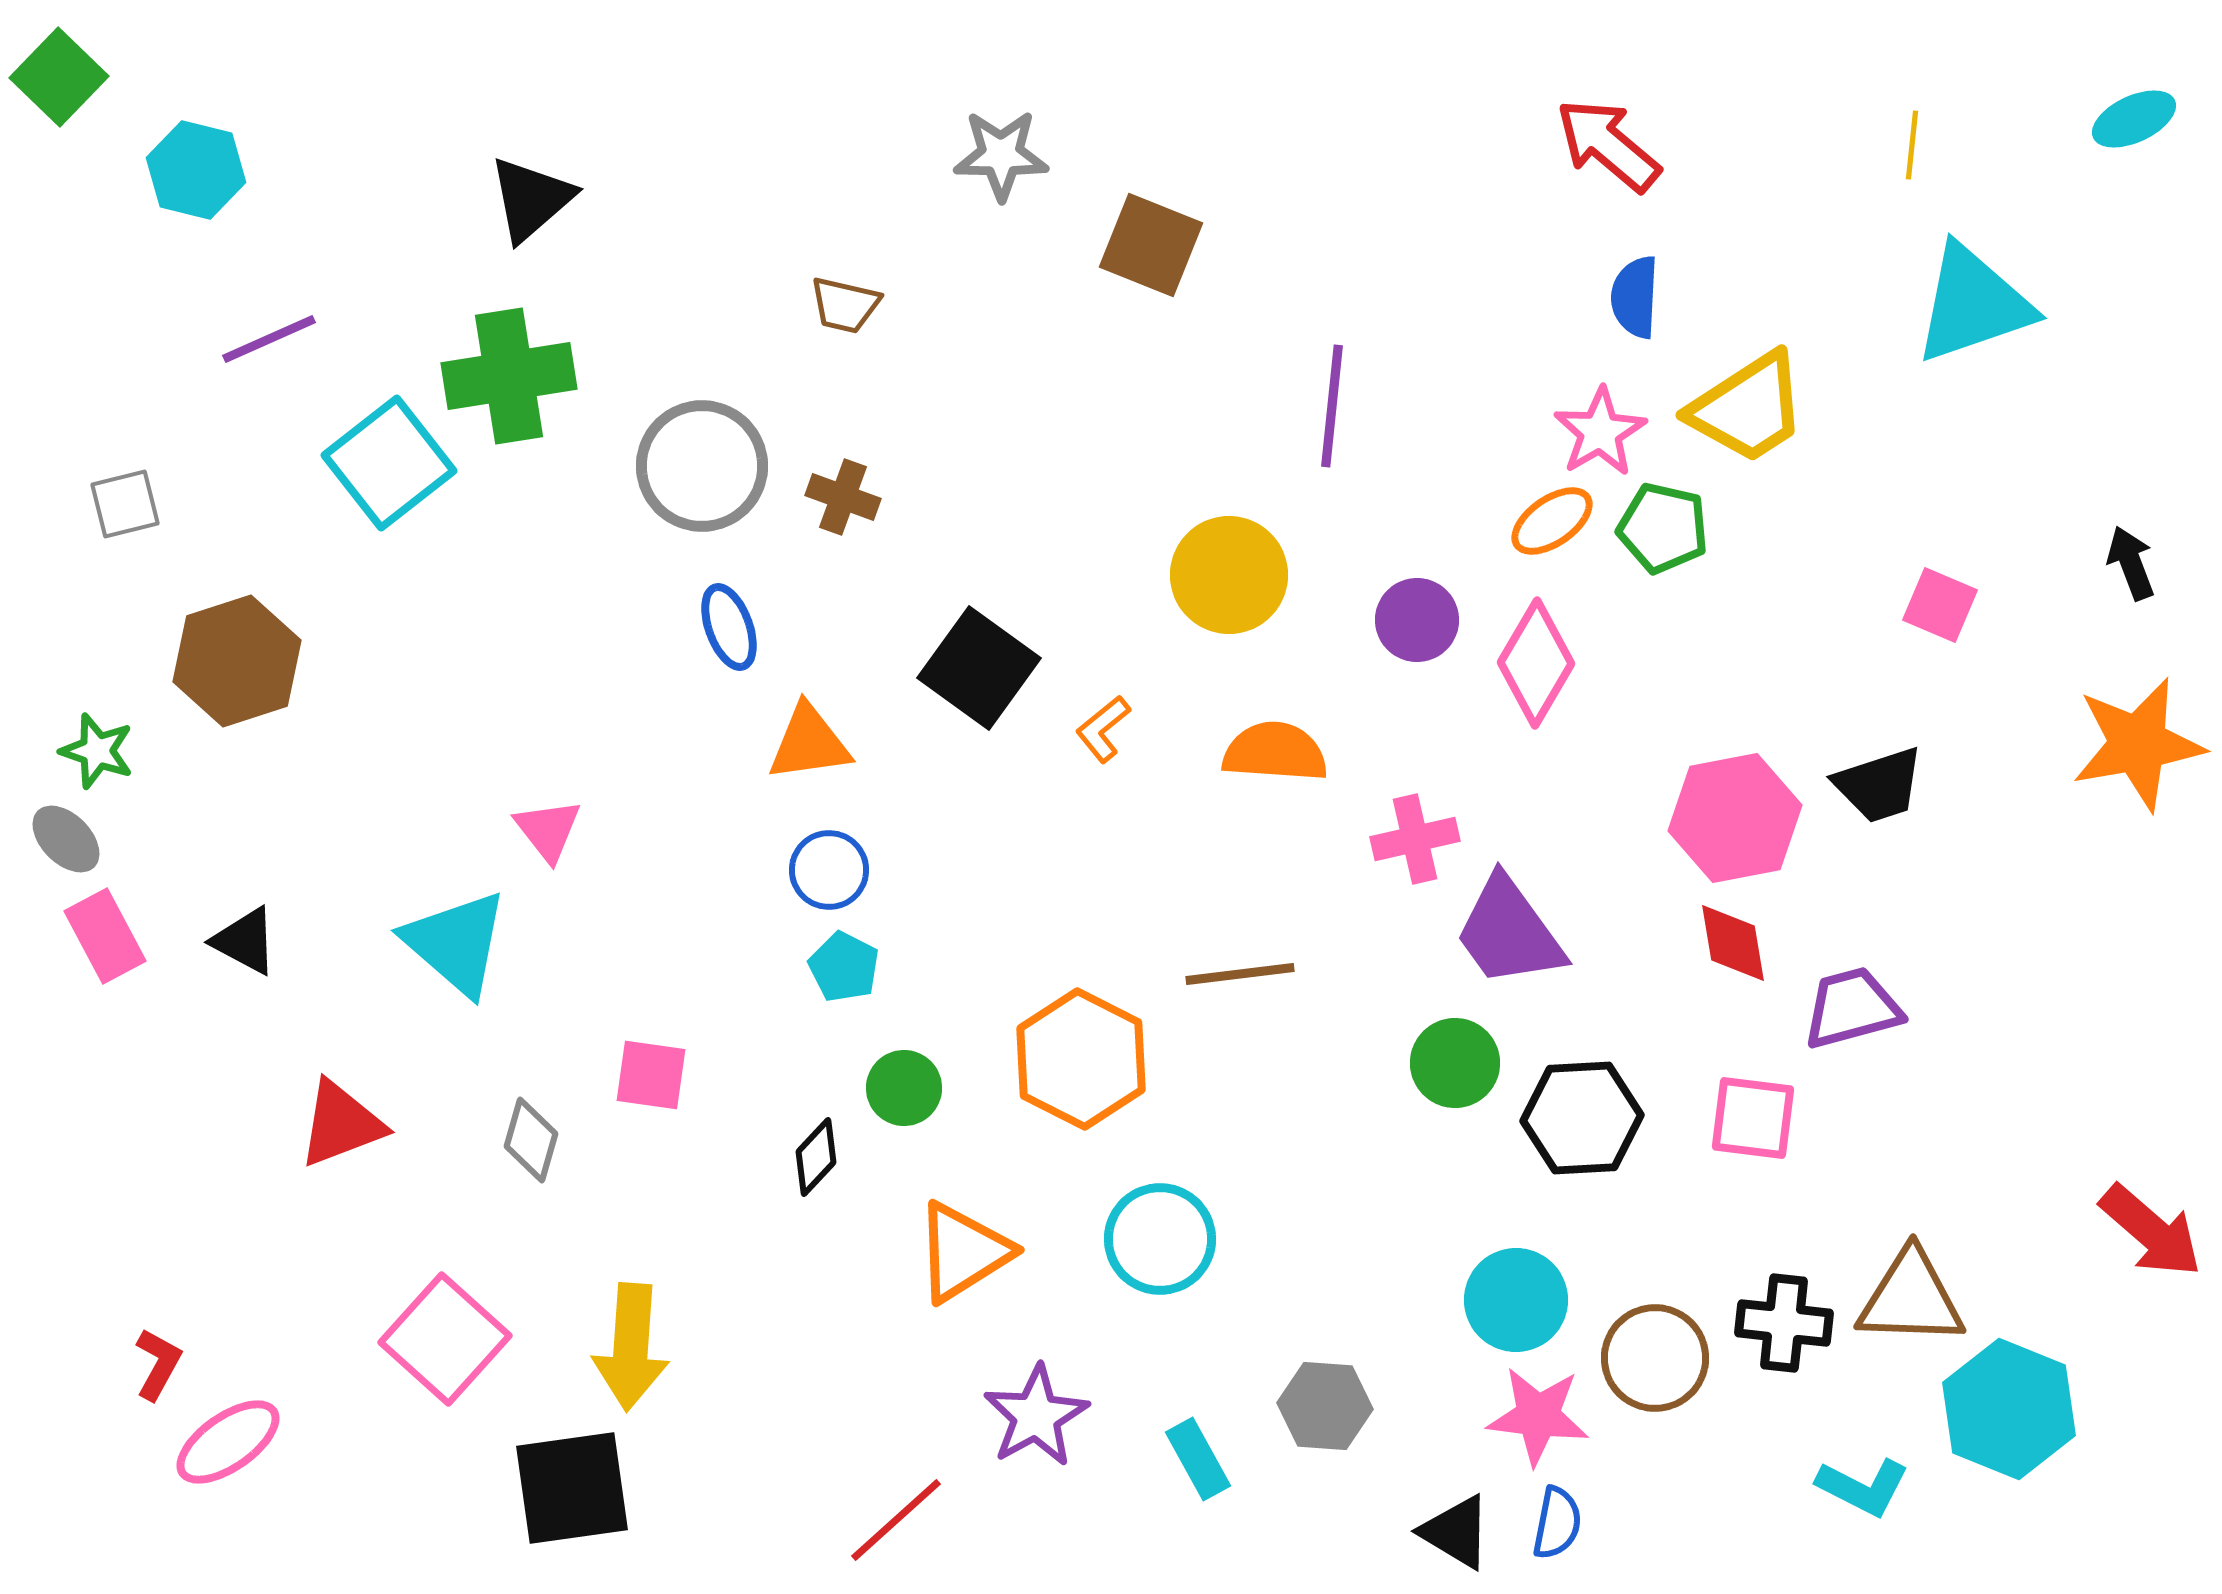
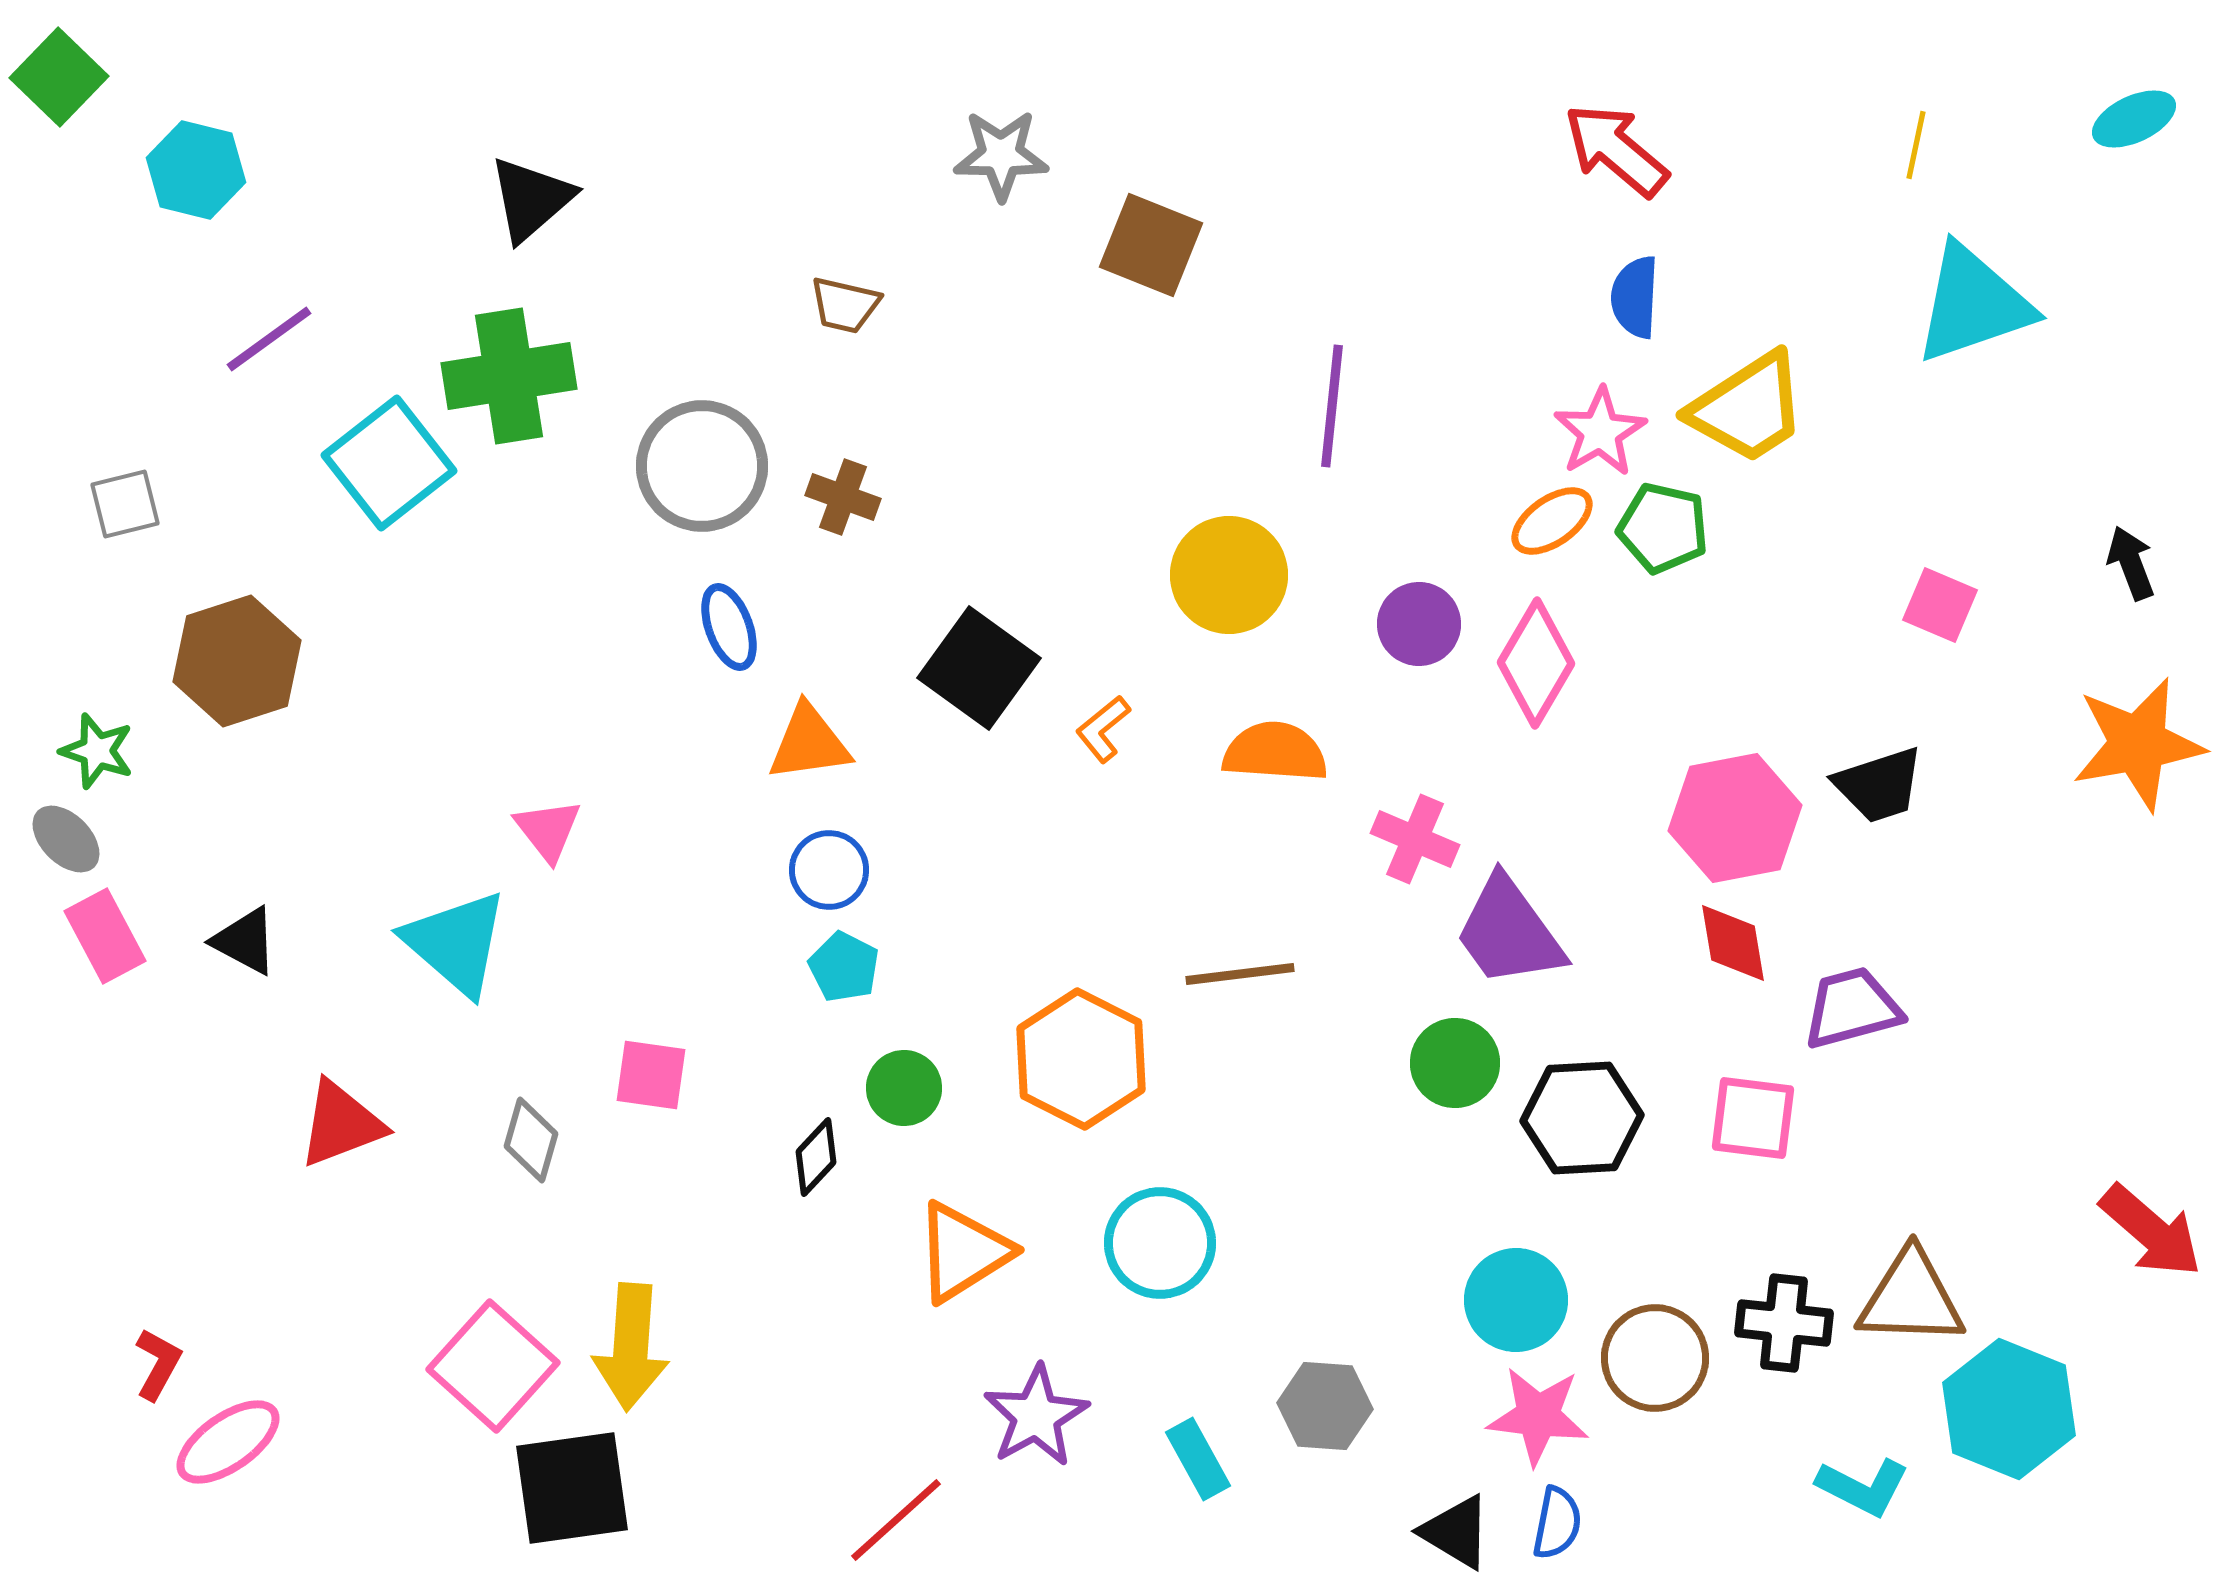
red arrow at (1608, 145): moved 8 px right, 5 px down
yellow line at (1912, 145): moved 4 px right; rotated 6 degrees clockwise
purple line at (269, 339): rotated 12 degrees counterclockwise
purple circle at (1417, 620): moved 2 px right, 4 px down
pink cross at (1415, 839): rotated 36 degrees clockwise
cyan circle at (1160, 1239): moved 4 px down
pink square at (445, 1339): moved 48 px right, 27 px down
